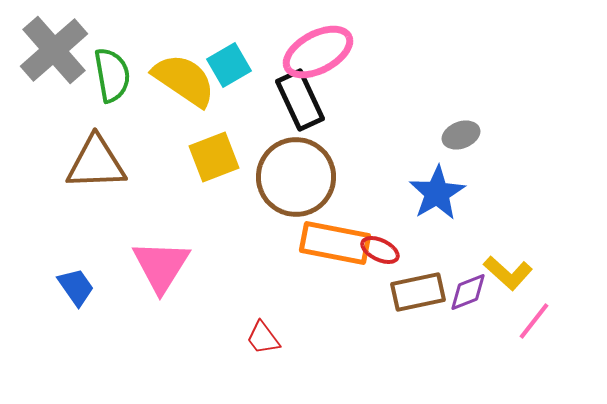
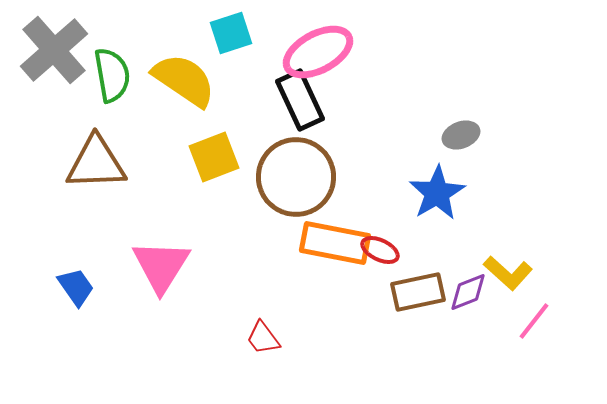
cyan square: moved 2 px right, 32 px up; rotated 12 degrees clockwise
